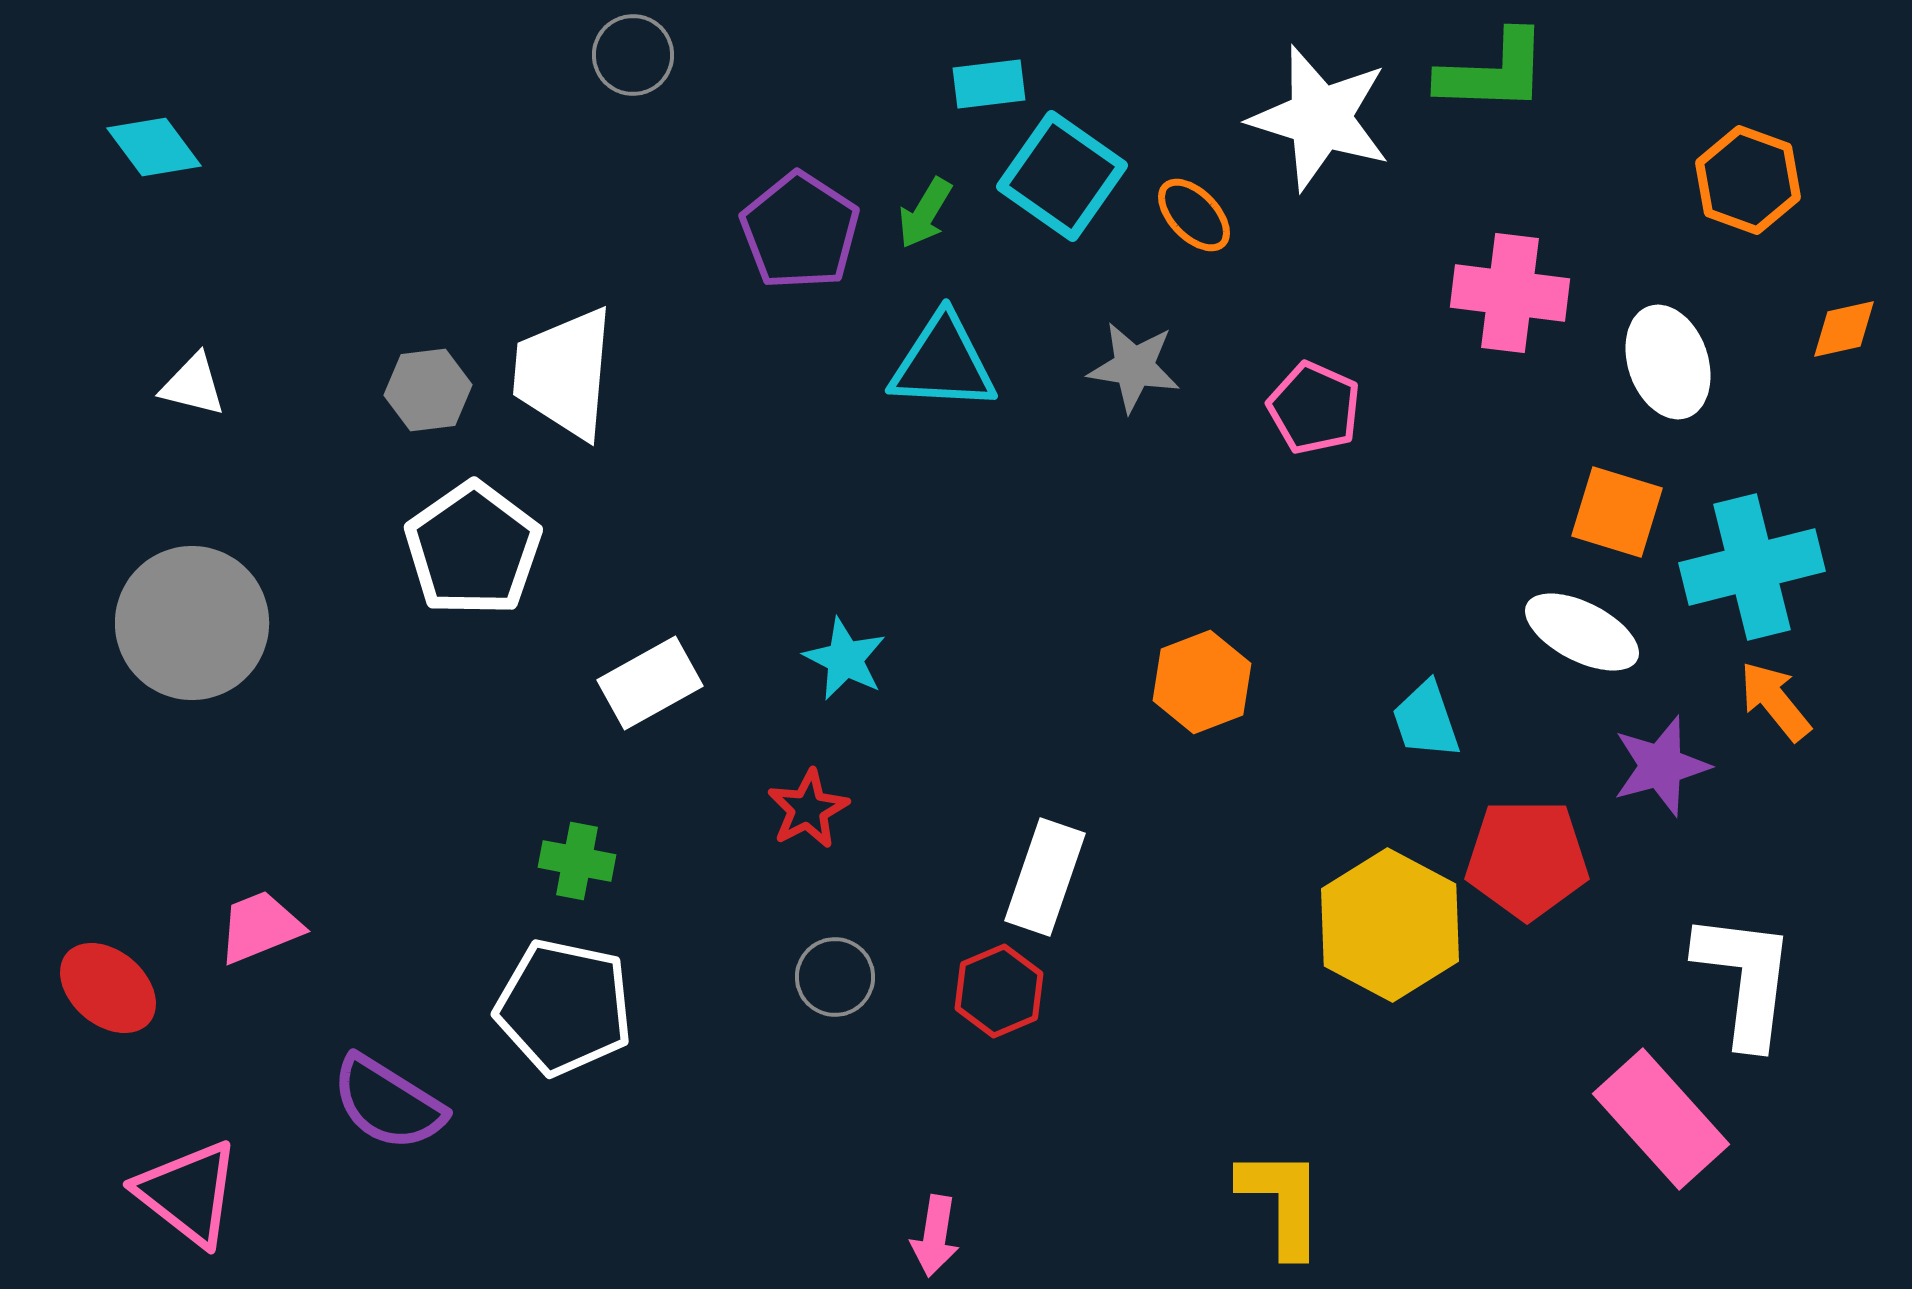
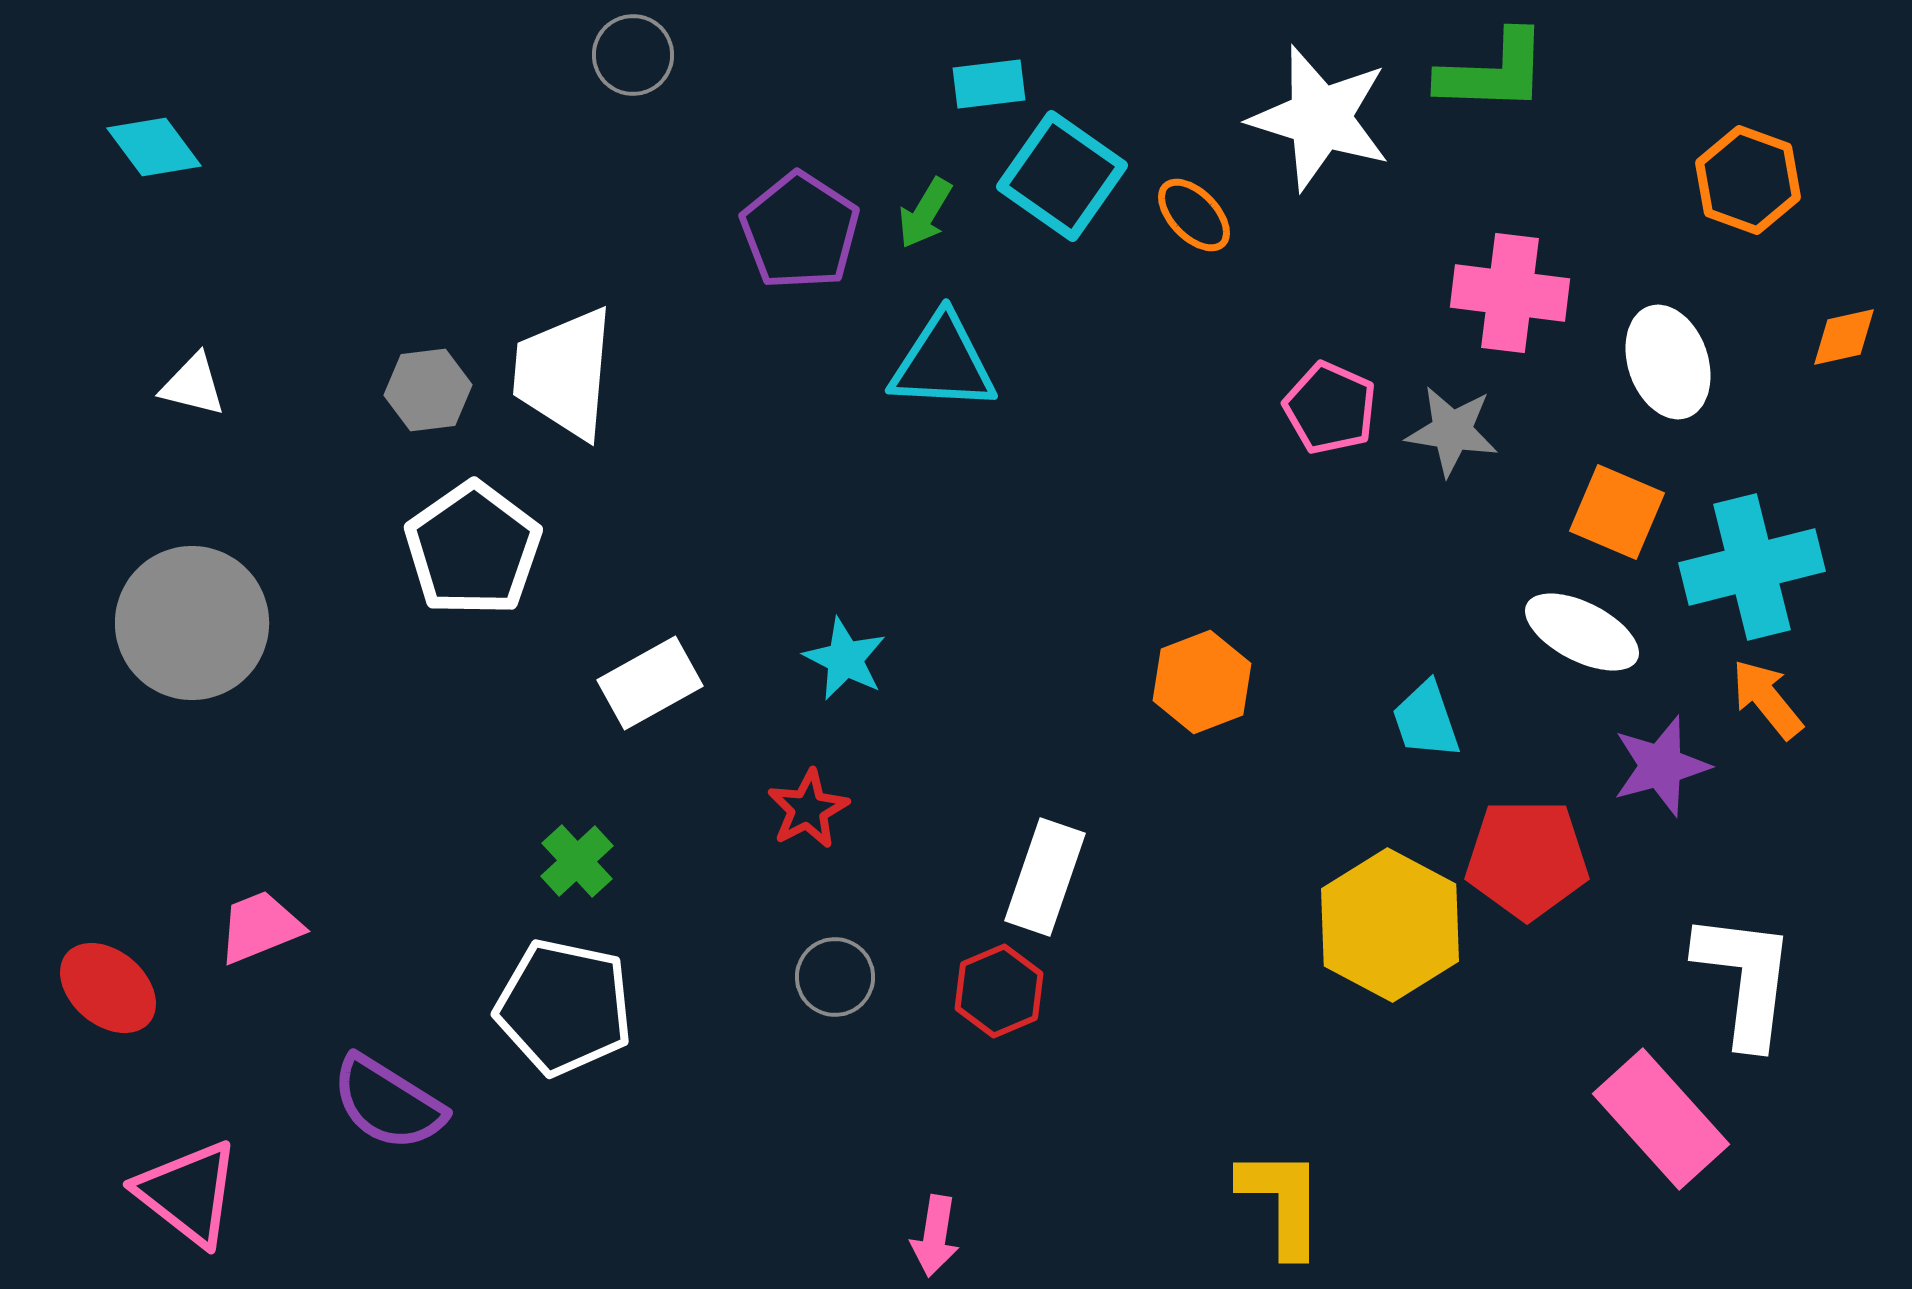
orange diamond at (1844, 329): moved 8 px down
gray star at (1134, 367): moved 318 px right, 64 px down
pink pentagon at (1314, 408): moved 16 px right
orange square at (1617, 512): rotated 6 degrees clockwise
orange arrow at (1775, 701): moved 8 px left, 2 px up
green cross at (577, 861): rotated 36 degrees clockwise
